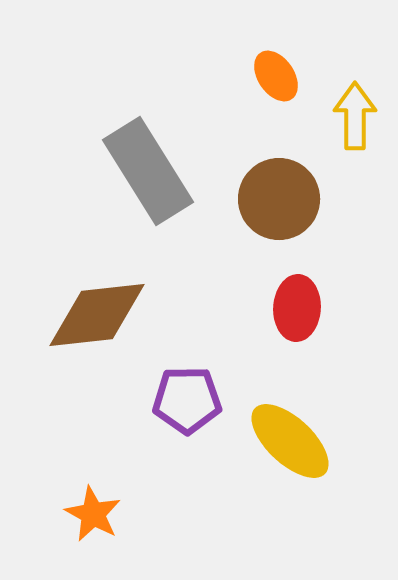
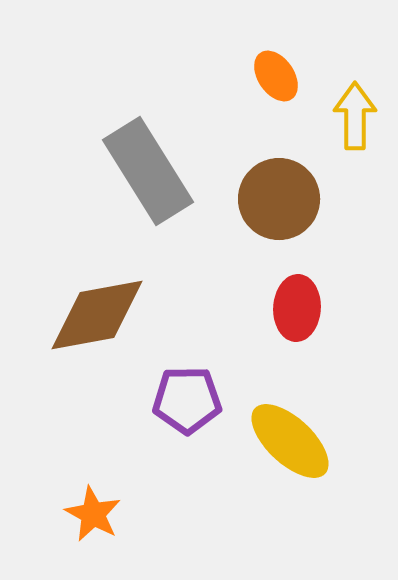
brown diamond: rotated 4 degrees counterclockwise
